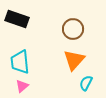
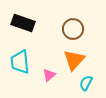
black rectangle: moved 6 px right, 4 px down
pink triangle: moved 27 px right, 11 px up
